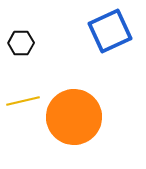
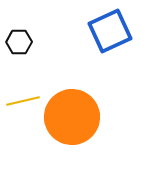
black hexagon: moved 2 px left, 1 px up
orange circle: moved 2 px left
